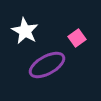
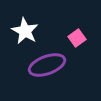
purple ellipse: rotated 9 degrees clockwise
